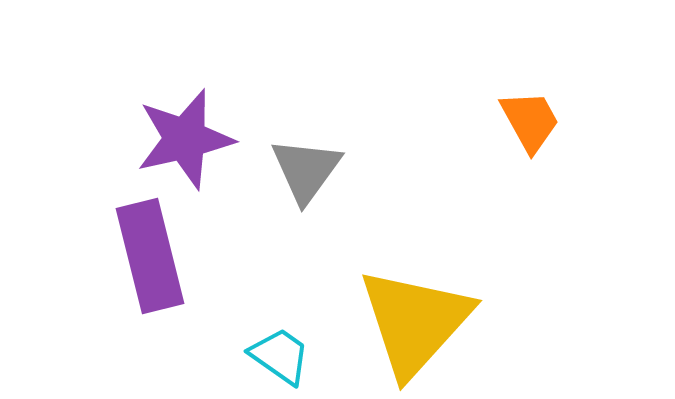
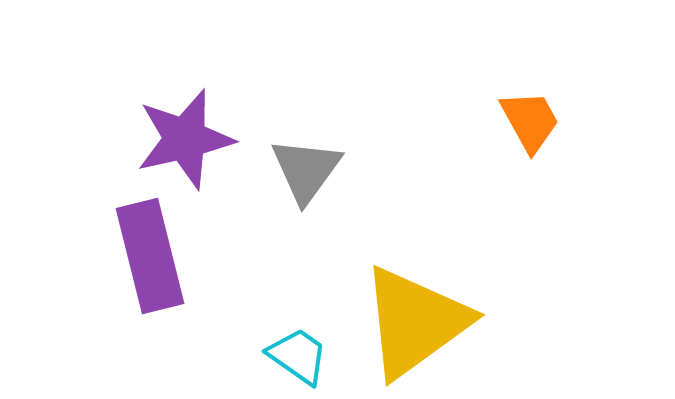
yellow triangle: rotated 12 degrees clockwise
cyan trapezoid: moved 18 px right
